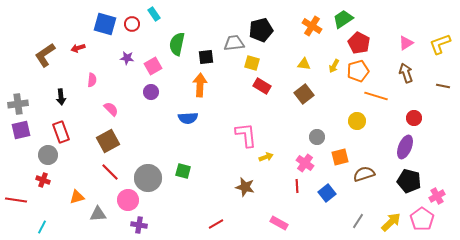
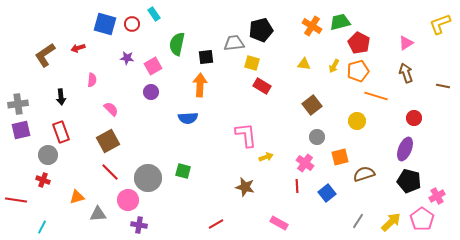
green trapezoid at (343, 19): moved 3 px left, 3 px down; rotated 20 degrees clockwise
yellow L-shape at (440, 44): moved 20 px up
brown square at (304, 94): moved 8 px right, 11 px down
purple ellipse at (405, 147): moved 2 px down
